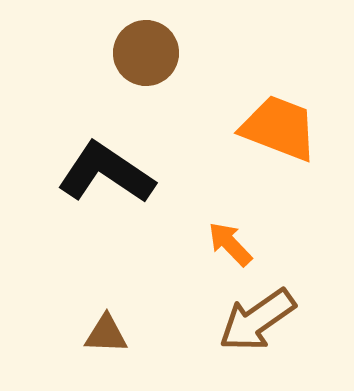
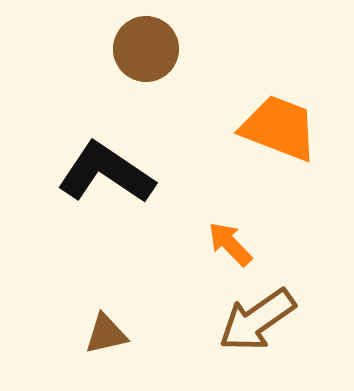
brown circle: moved 4 px up
brown triangle: rotated 15 degrees counterclockwise
